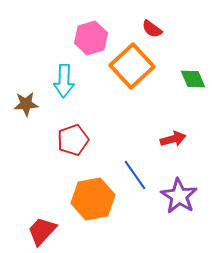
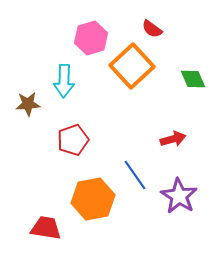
brown star: moved 2 px right
red trapezoid: moved 4 px right, 3 px up; rotated 56 degrees clockwise
